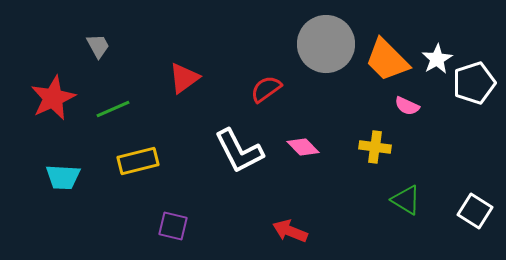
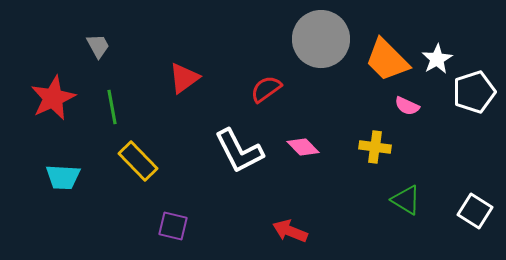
gray circle: moved 5 px left, 5 px up
white pentagon: moved 9 px down
green line: moved 1 px left, 2 px up; rotated 76 degrees counterclockwise
yellow rectangle: rotated 60 degrees clockwise
